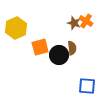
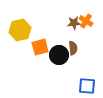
brown star: rotated 24 degrees counterclockwise
yellow hexagon: moved 4 px right, 2 px down; rotated 10 degrees clockwise
brown semicircle: moved 1 px right
